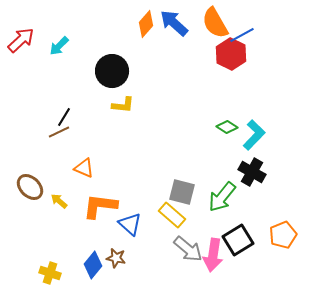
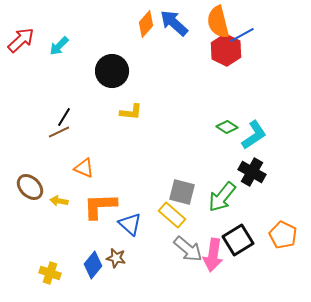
orange semicircle: moved 3 px right, 1 px up; rotated 16 degrees clockwise
red hexagon: moved 5 px left, 4 px up
yellow L-shape: moved 8 px right, 7 px down
cyan L-shape: rotated 12 degrees clockwise
yellow arrow: rotated 30 degrees counterclockwise
orange L-shape: rotated 9 degrees counterclockwise
orange pentagon: rotated 24 degrees counterclockwise
